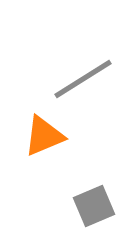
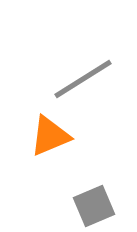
orange triangle: moved 6 px right
